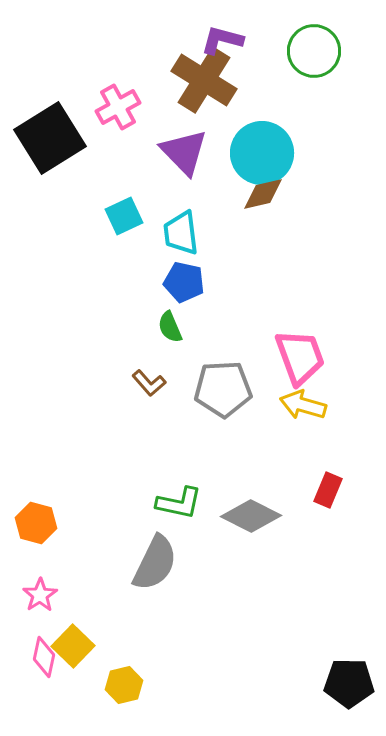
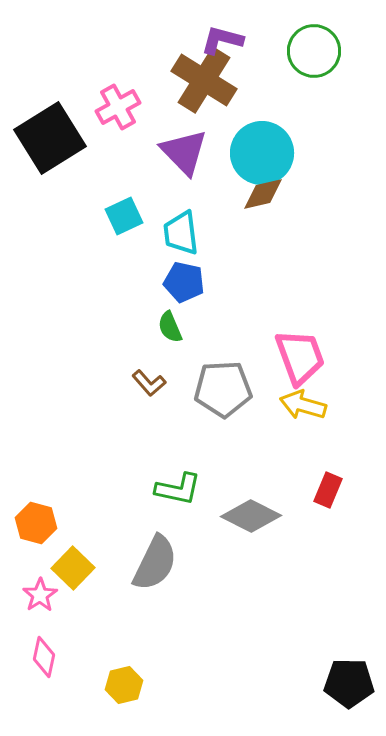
green L-shape: moved 1 px left, 14 px up
yellow square: moved 78 px up
